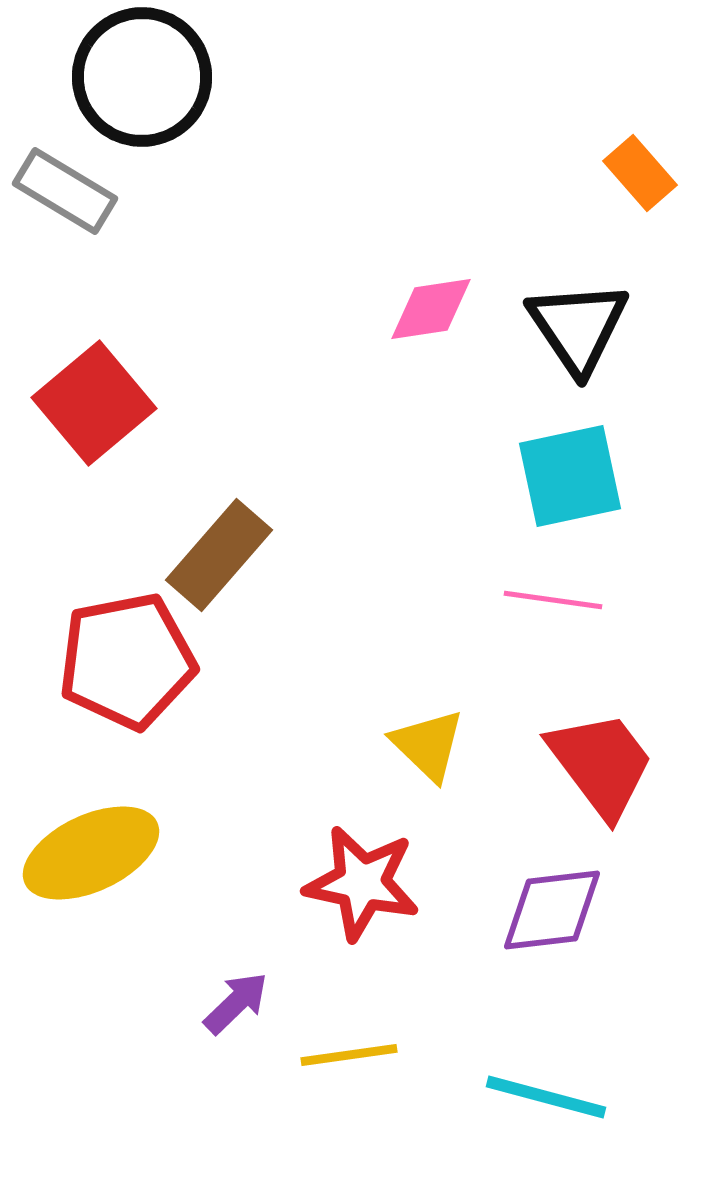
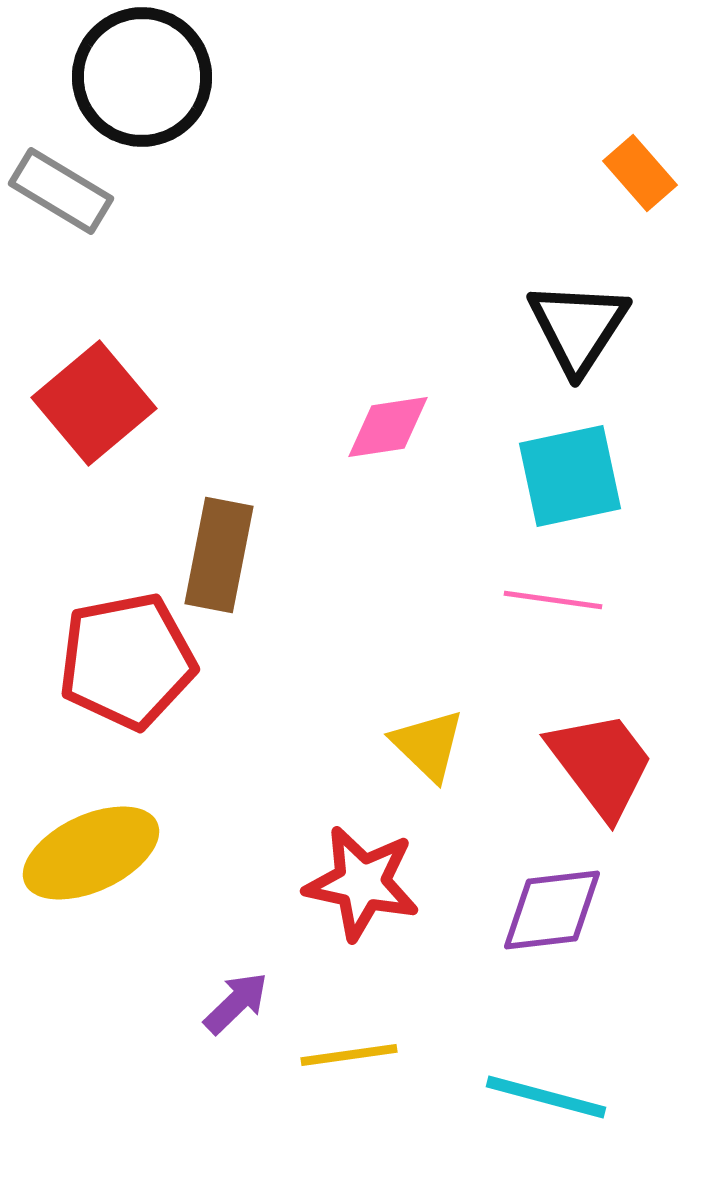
gray rectangle: moved 4 px left
pink diamond: moved 43 px left, 118 px down
black triangle: rotated 7 degrees clockwise
brown rectangle: rotated 30 degrees counterclockwise
